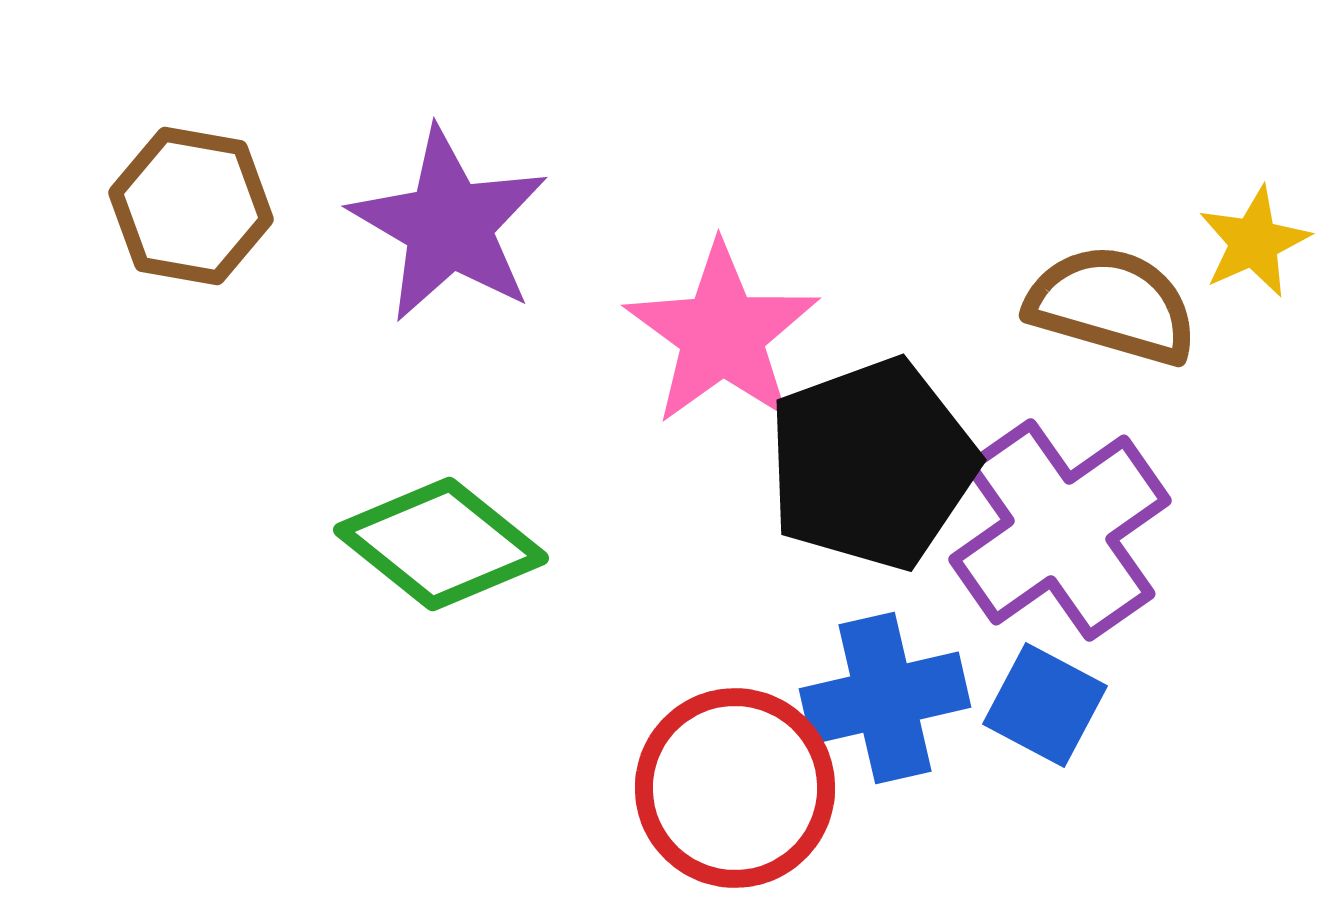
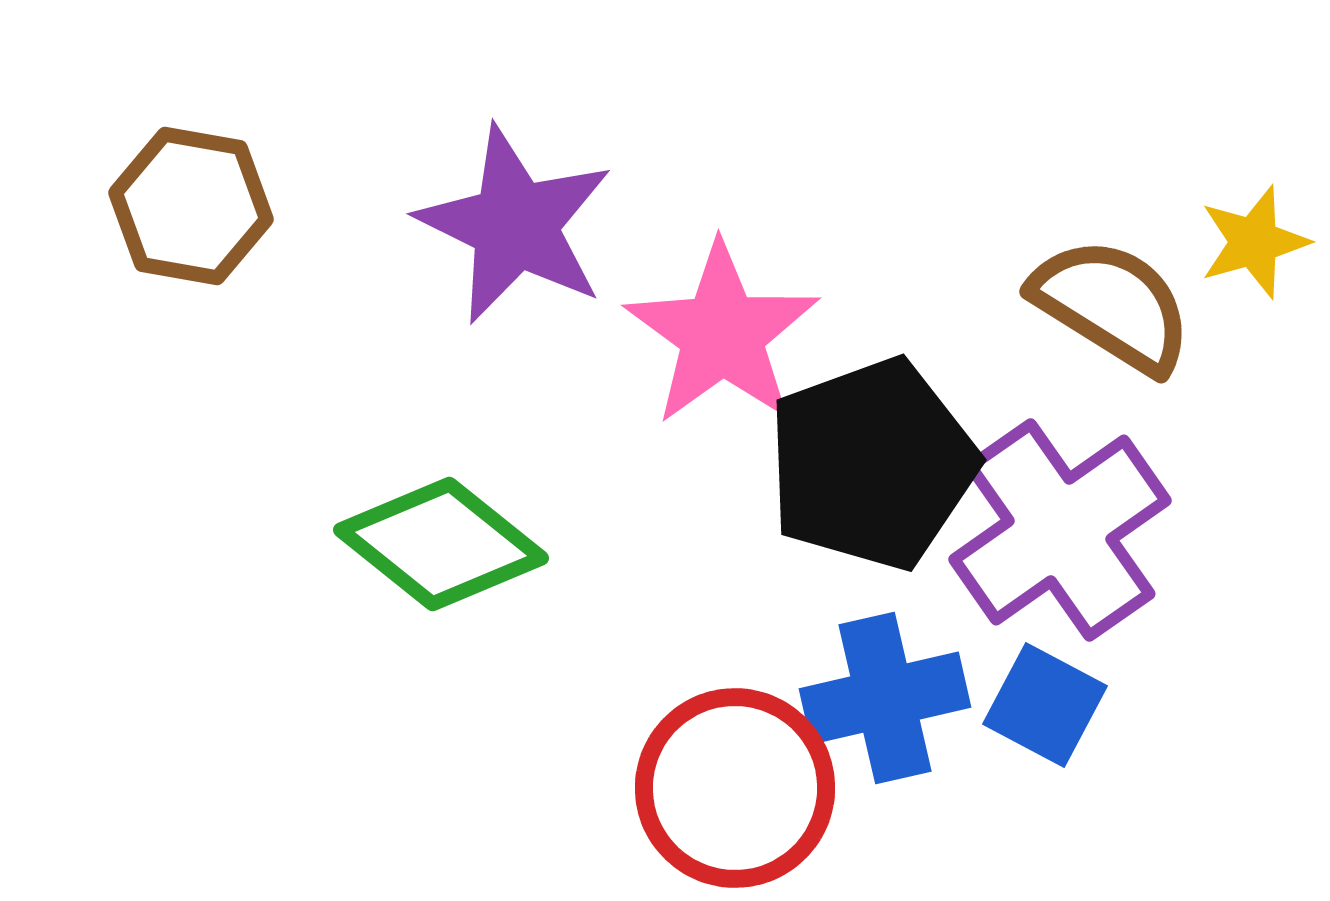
purple star: moved 66 px right; rotated 4 degrees counterclockwise
yellow star: rotated 8 degrees clockwise
brown semicircle: rotated 16 degrees clockwise
